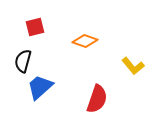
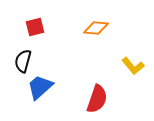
orange diamond: moved 11 px right, 13 px up; rotated 15 degrees counterclockwise
